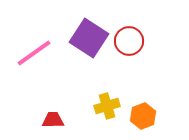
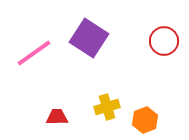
red circle: moved 35 px right
yellow cross: moved 1 px down
orange hexagon: moved 2 px right, 4 px down
red trapezoid: moved 4 px right, 3 px up
